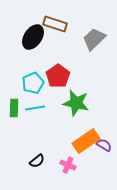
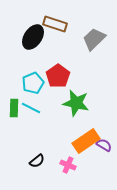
cyan line: moved 4 px left; rotated 36 degrees clockwise
